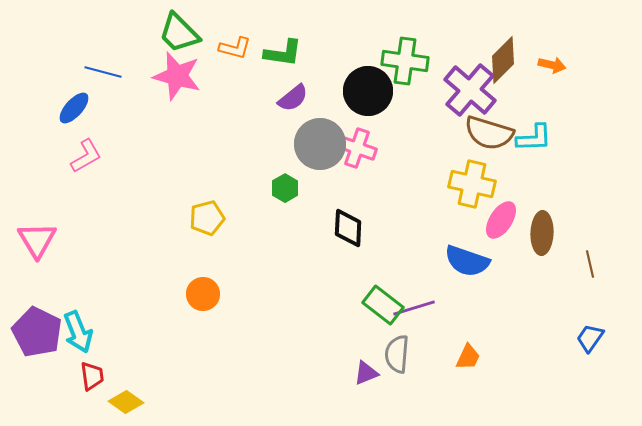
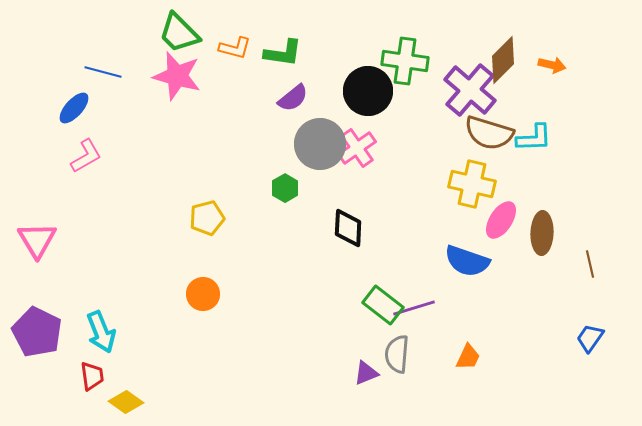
pink cross: rotated 36 degrees clockwise
cyan arrow: moved 23 px right
